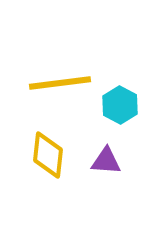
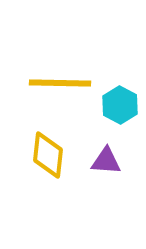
yellow line: rotated 8 degrees clockwise
